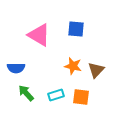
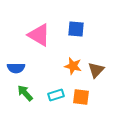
green arrow: moved 1 px left
